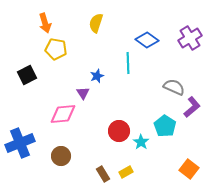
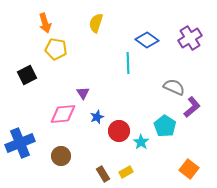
blue star: moved 41 px down
